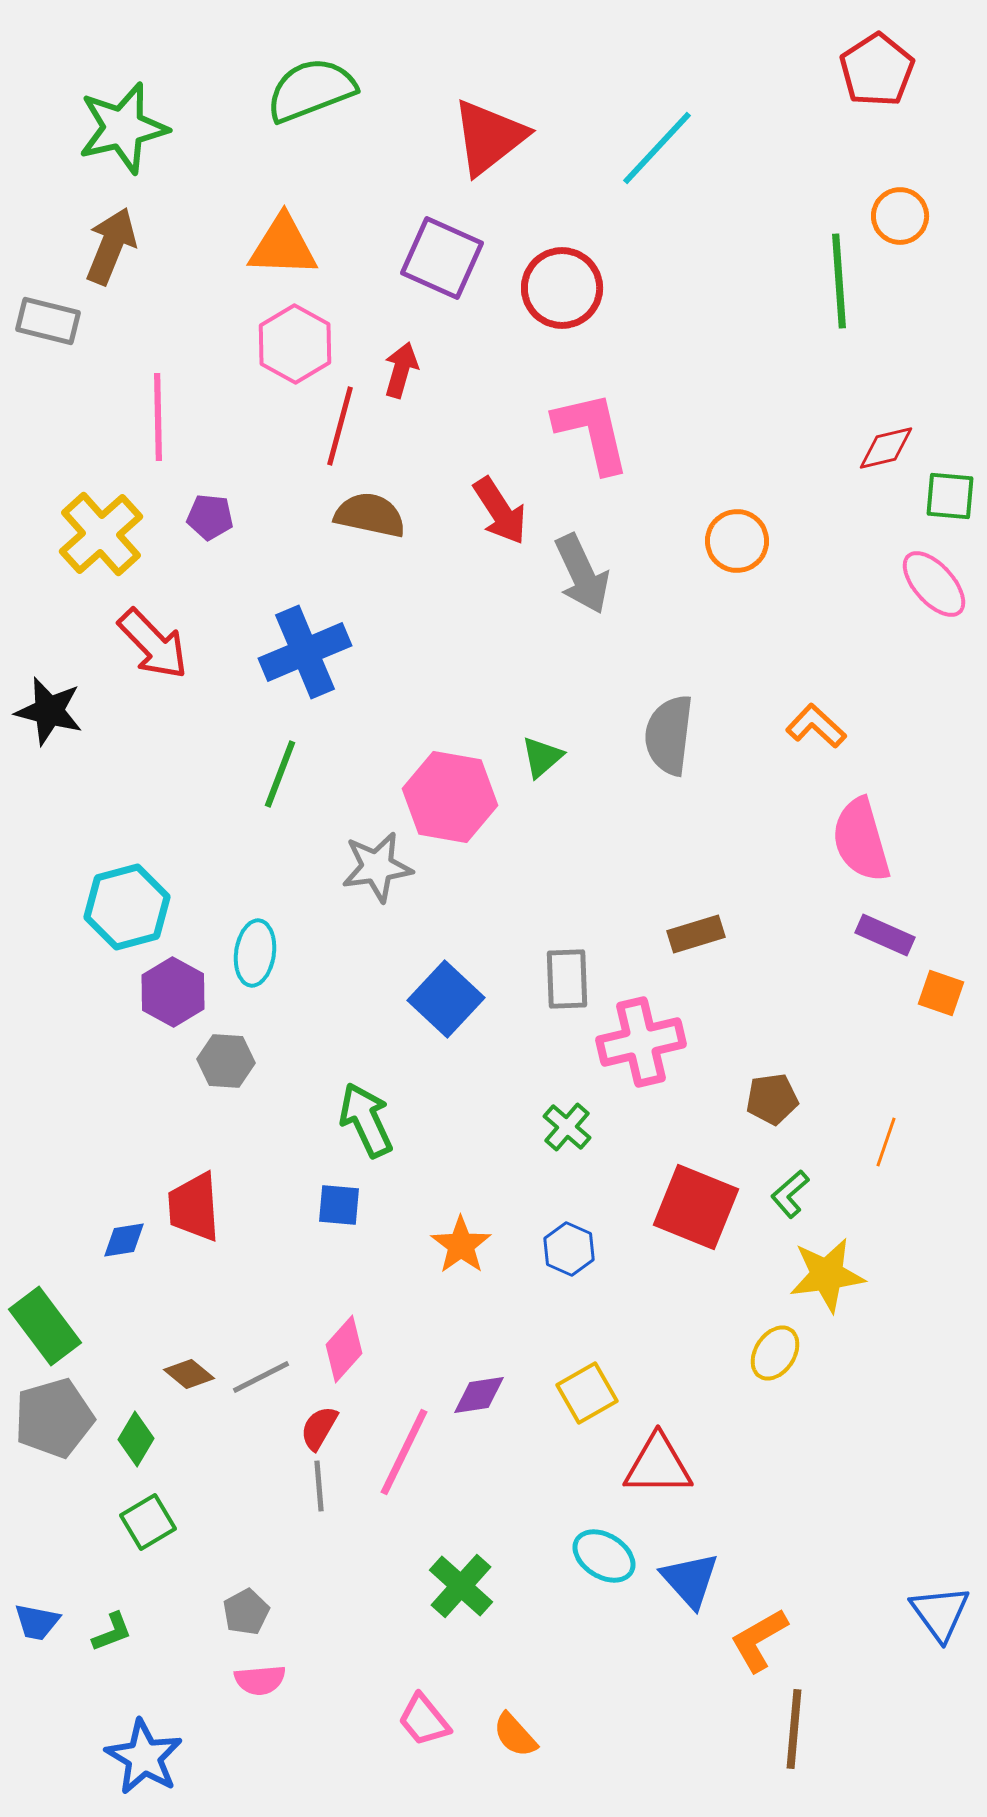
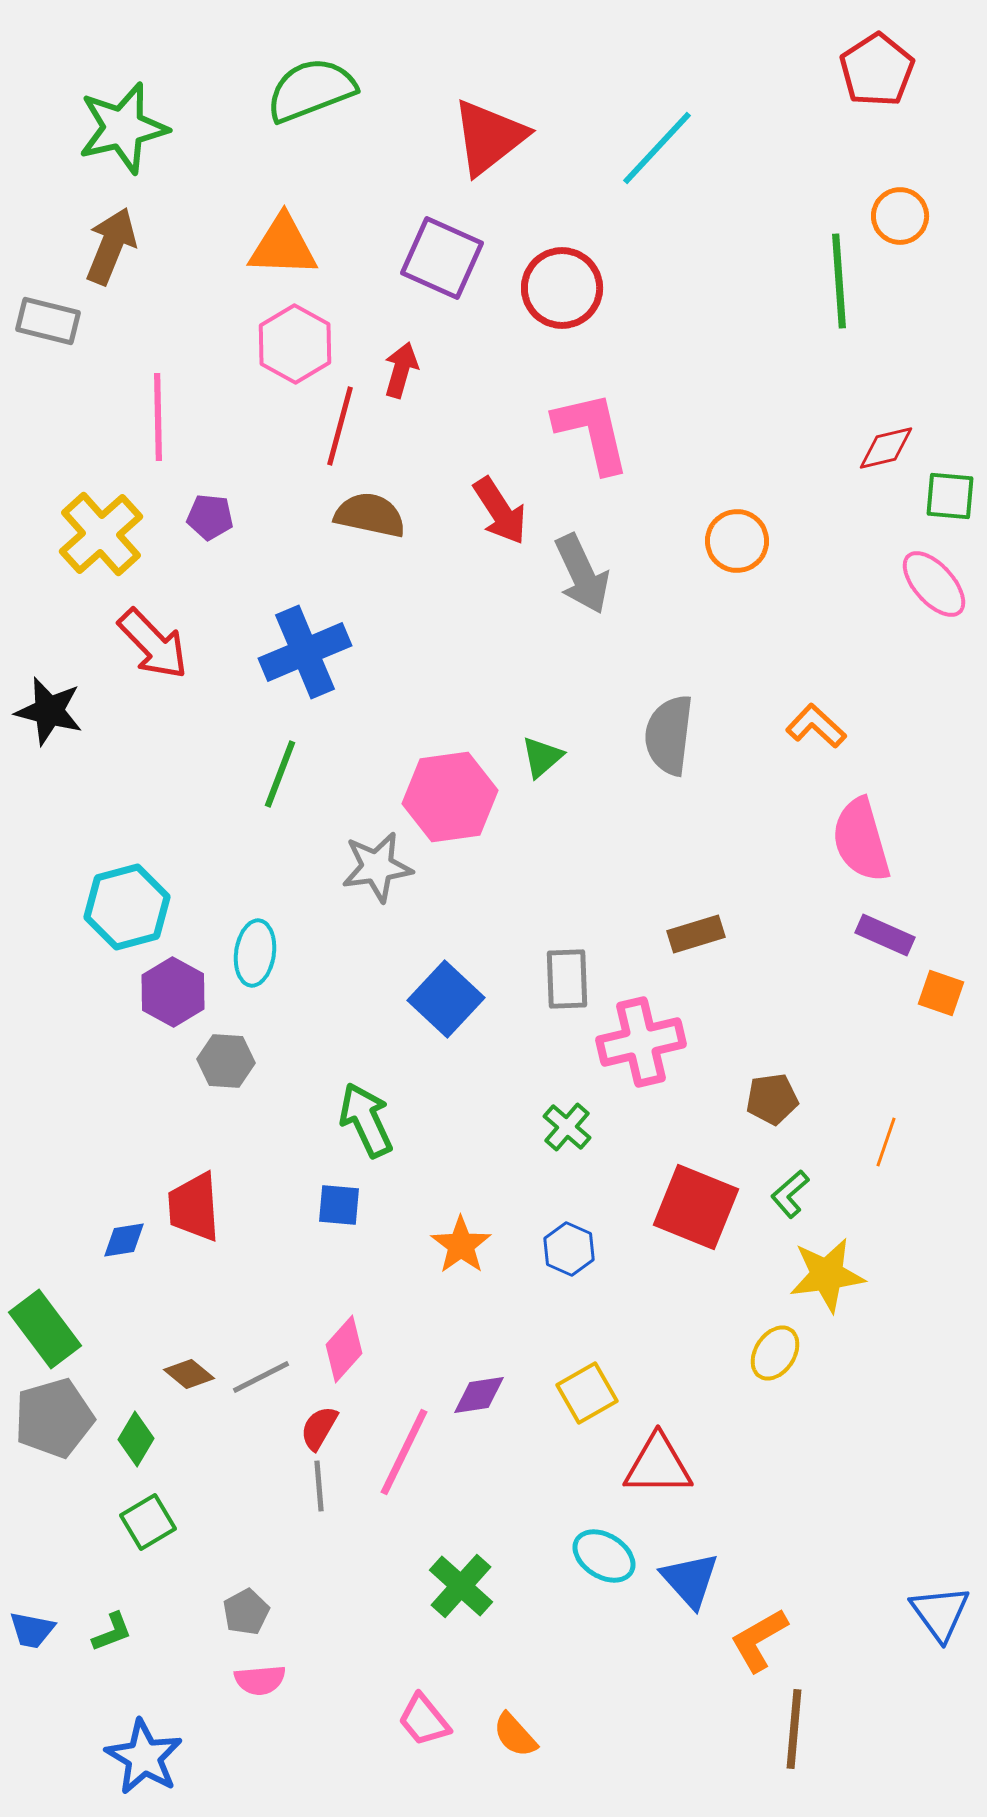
pink hexagon at (450, 797): rotated 18 degrees counterclockwise
green rectangle at (45, 1326): moved 3 px down
blue trapezoid at (37, 1622): moved 5 px left, 8 px down
